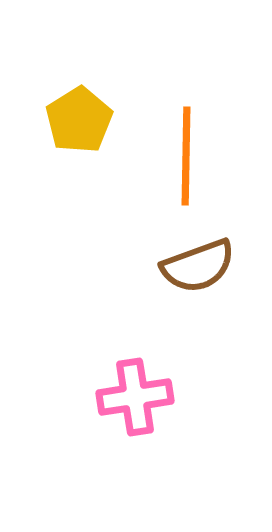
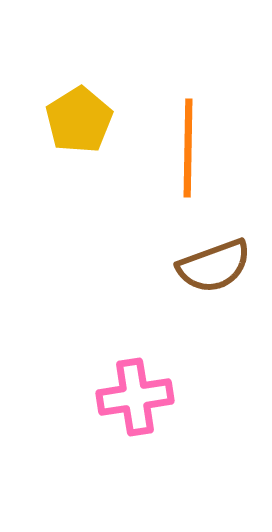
orange line: moved 2 px right, 8 px up
brown semicircle: moved 16 px right
